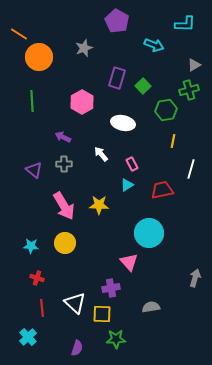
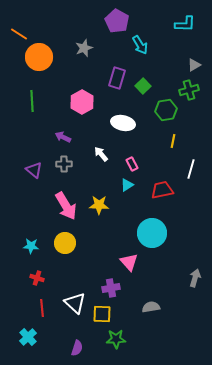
cyan arrow: moved 14 px left; rotated 36 degrees clockwise
pink arrow: moved 2 px right
cyan circle: moved 3 px right
